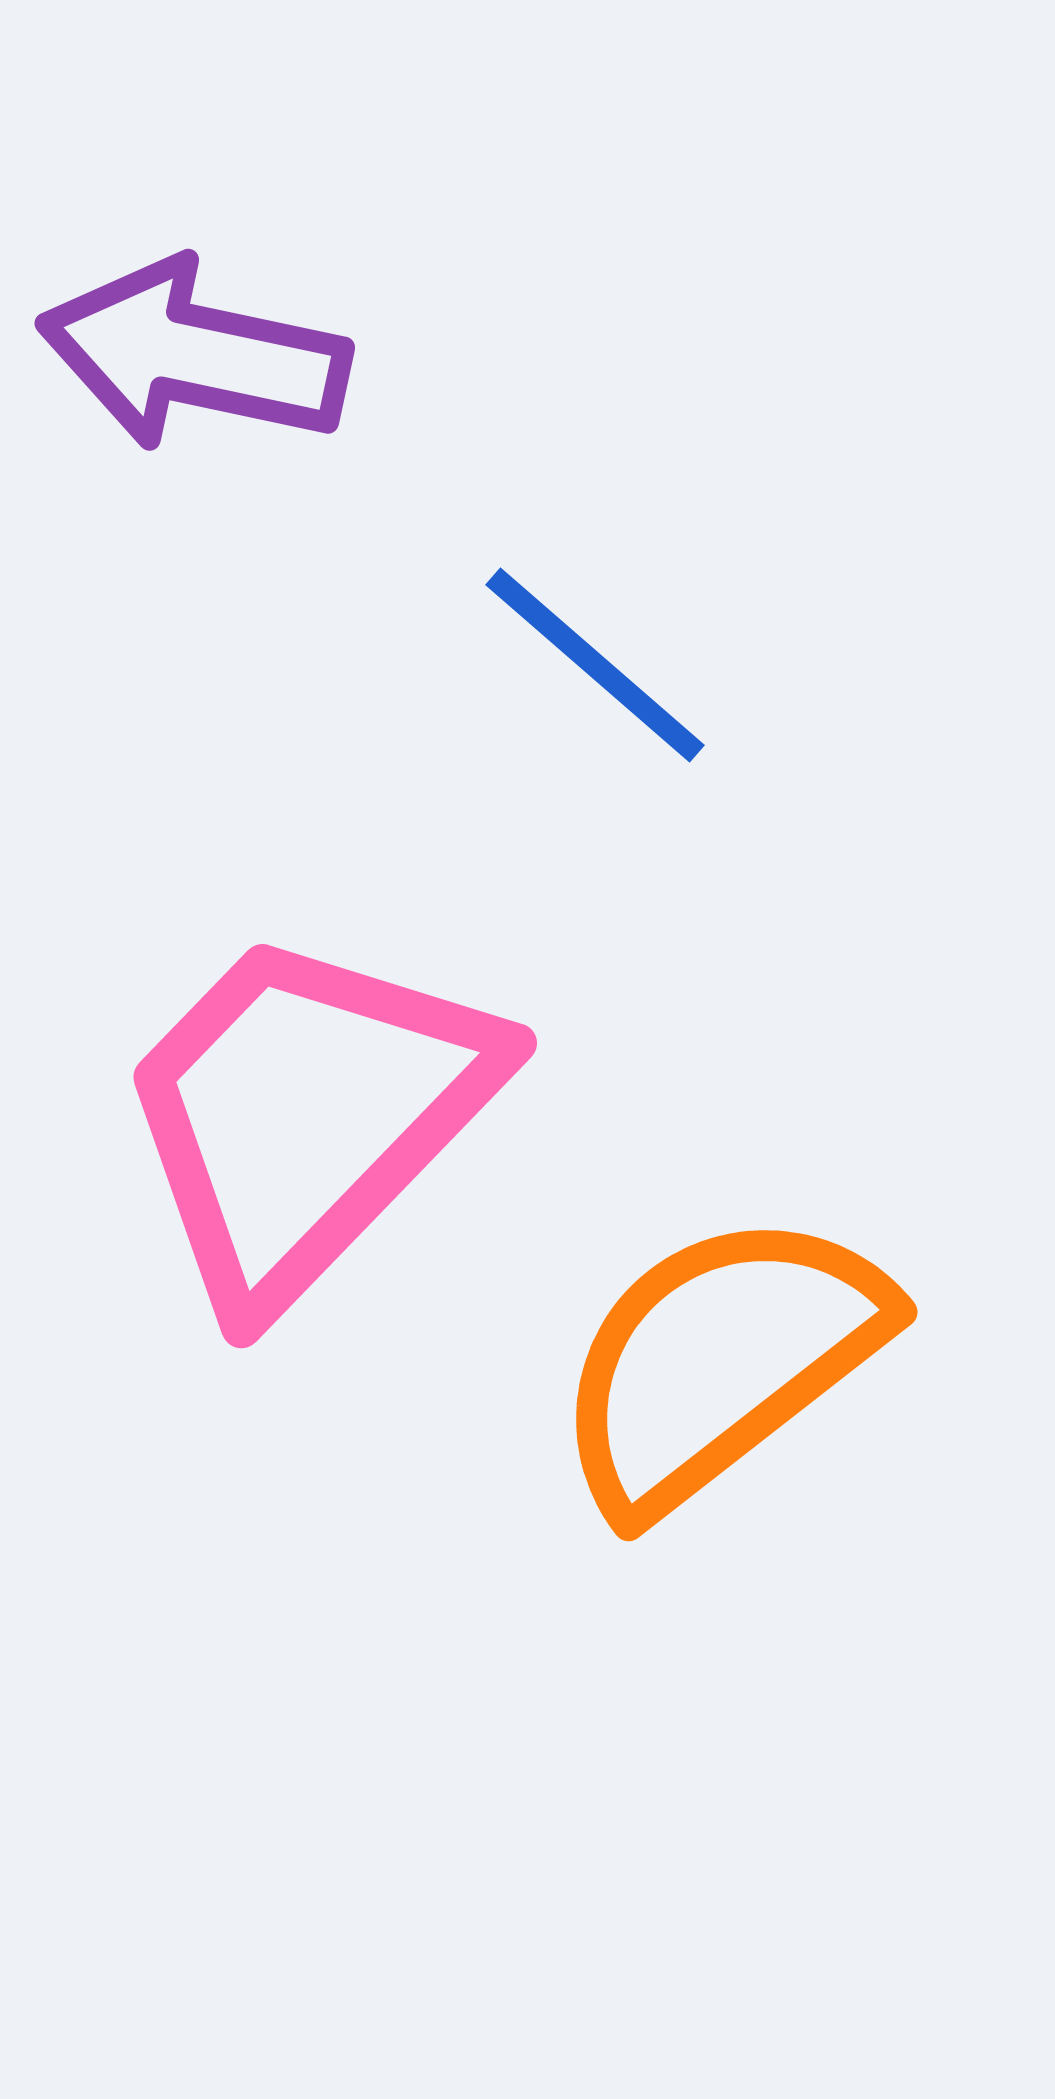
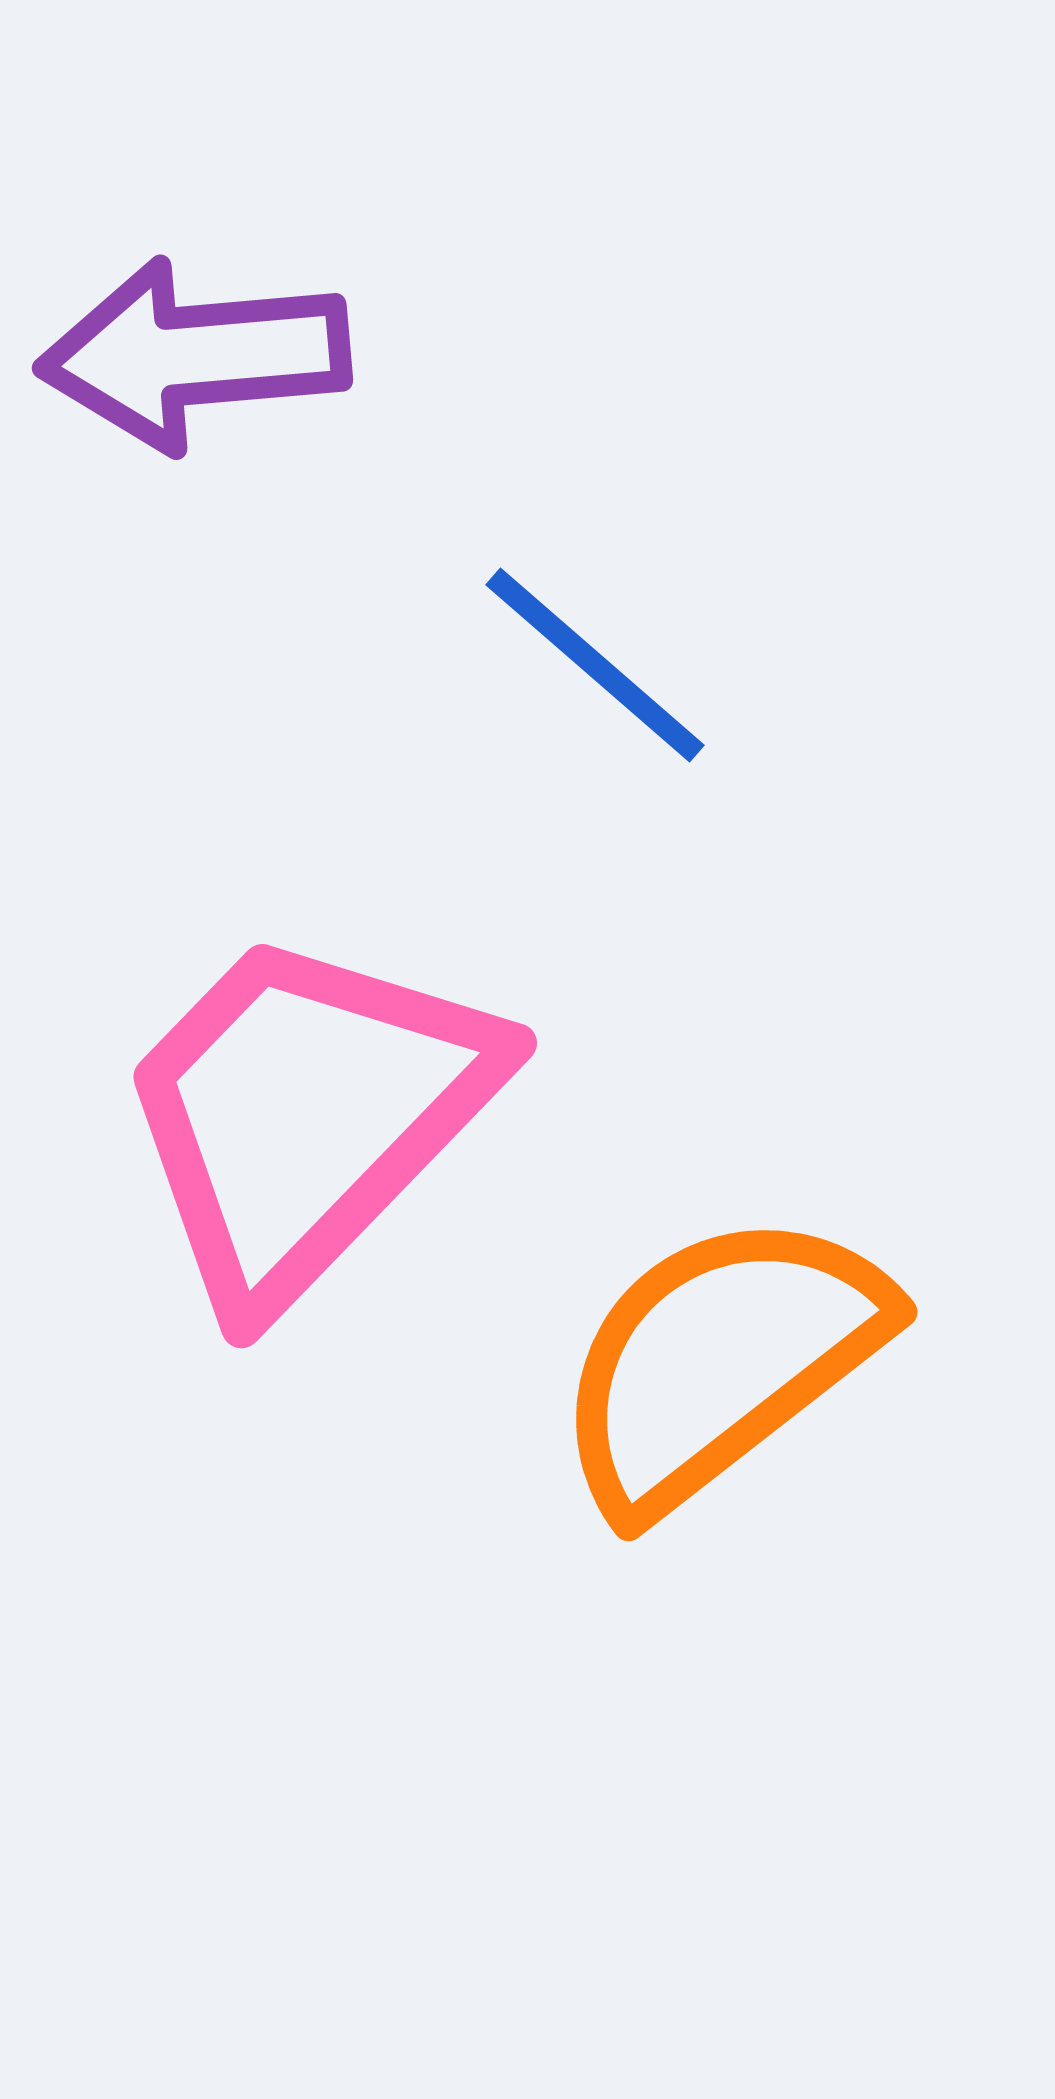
purple arrow: rotated 17 degrees counterclockwise
